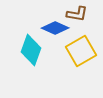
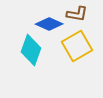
blue diamond: moved 6 px left, 4 px up
yellow square: moved 4 px left, 5 px up
